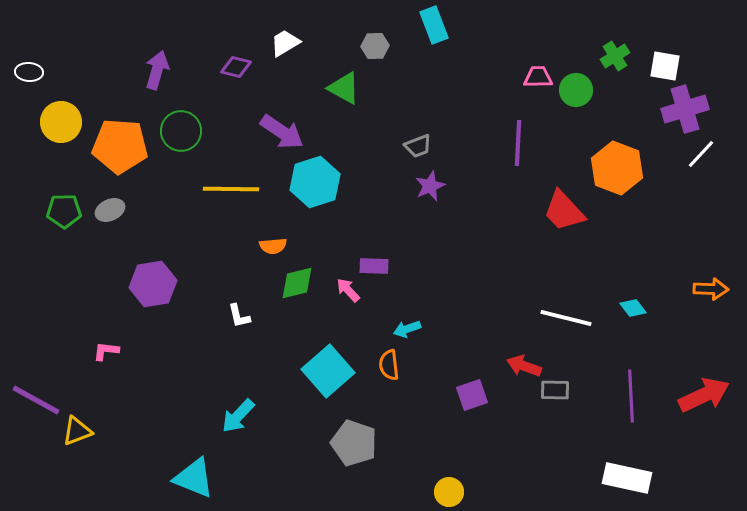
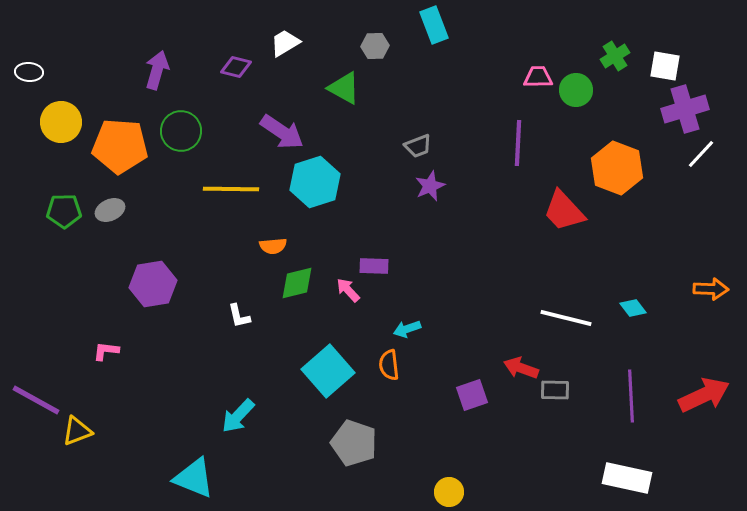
red arrow at (524, 366): moved 3 px left, 2 px down
